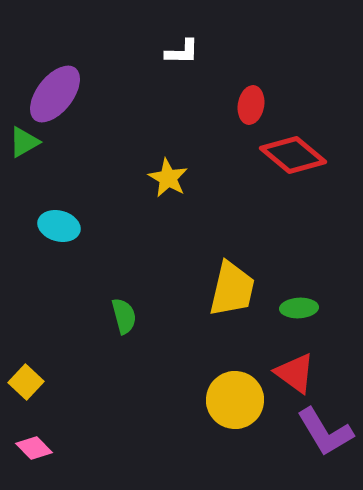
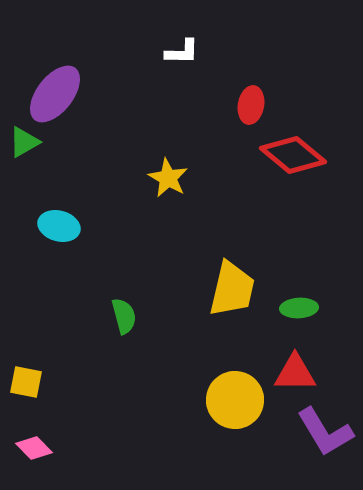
red triangle: rotated 36 degrees counterclockwise
yellow square: rotated 32 degrees counterclockwise
